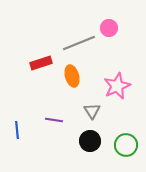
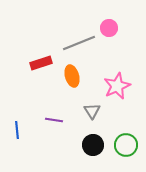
black circle: moved 3 px right, 4 px down
